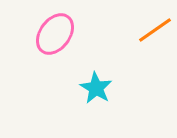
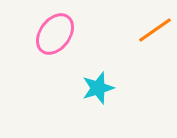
cyan star: moved 2 px right; rotated 24 degrees clockwise
